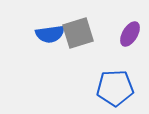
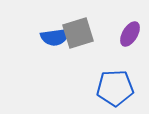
blue semicircle: moved 5 px right, 3 px down
